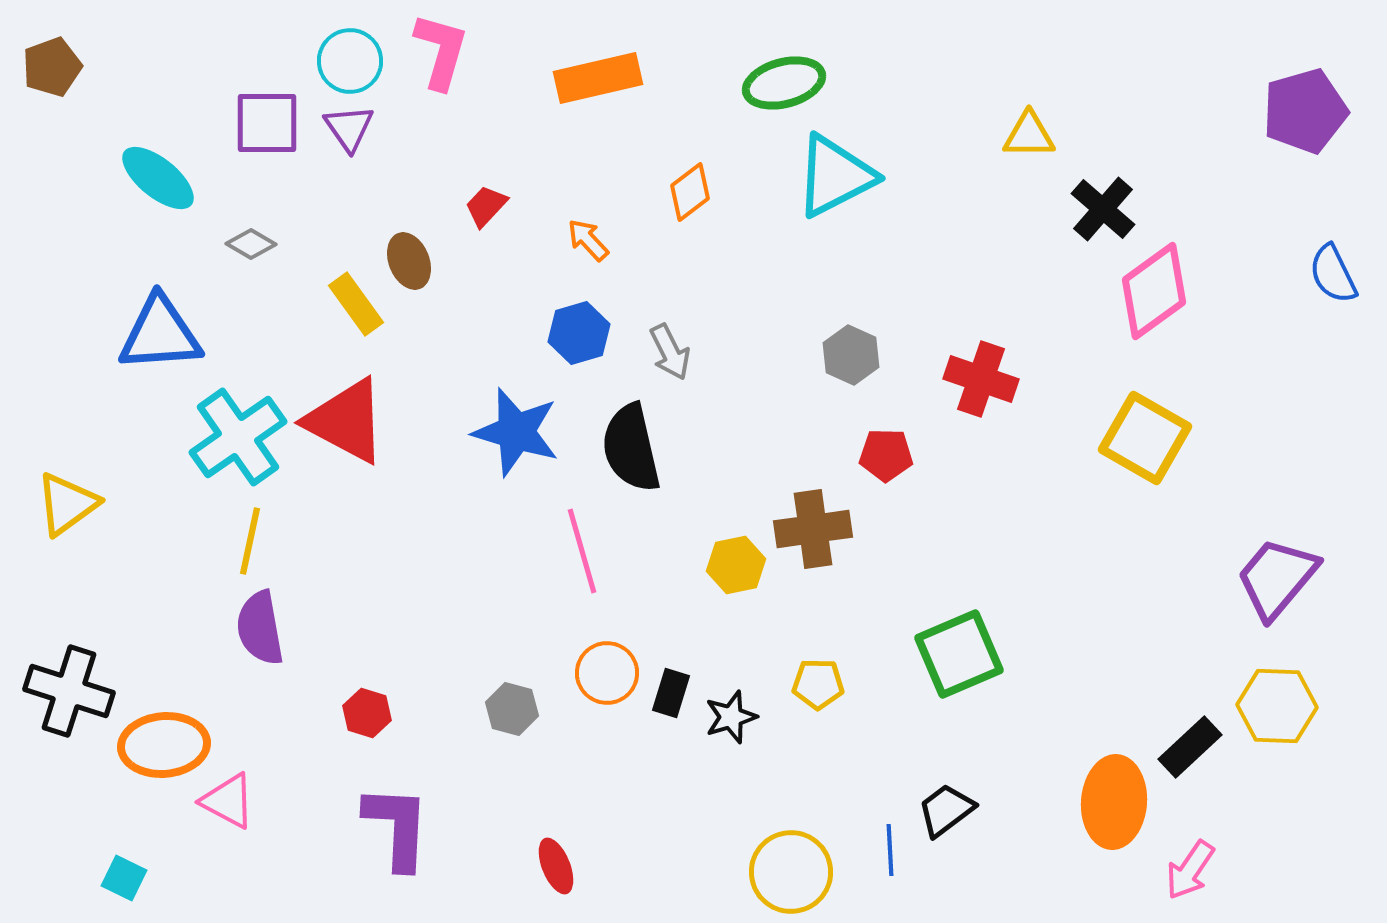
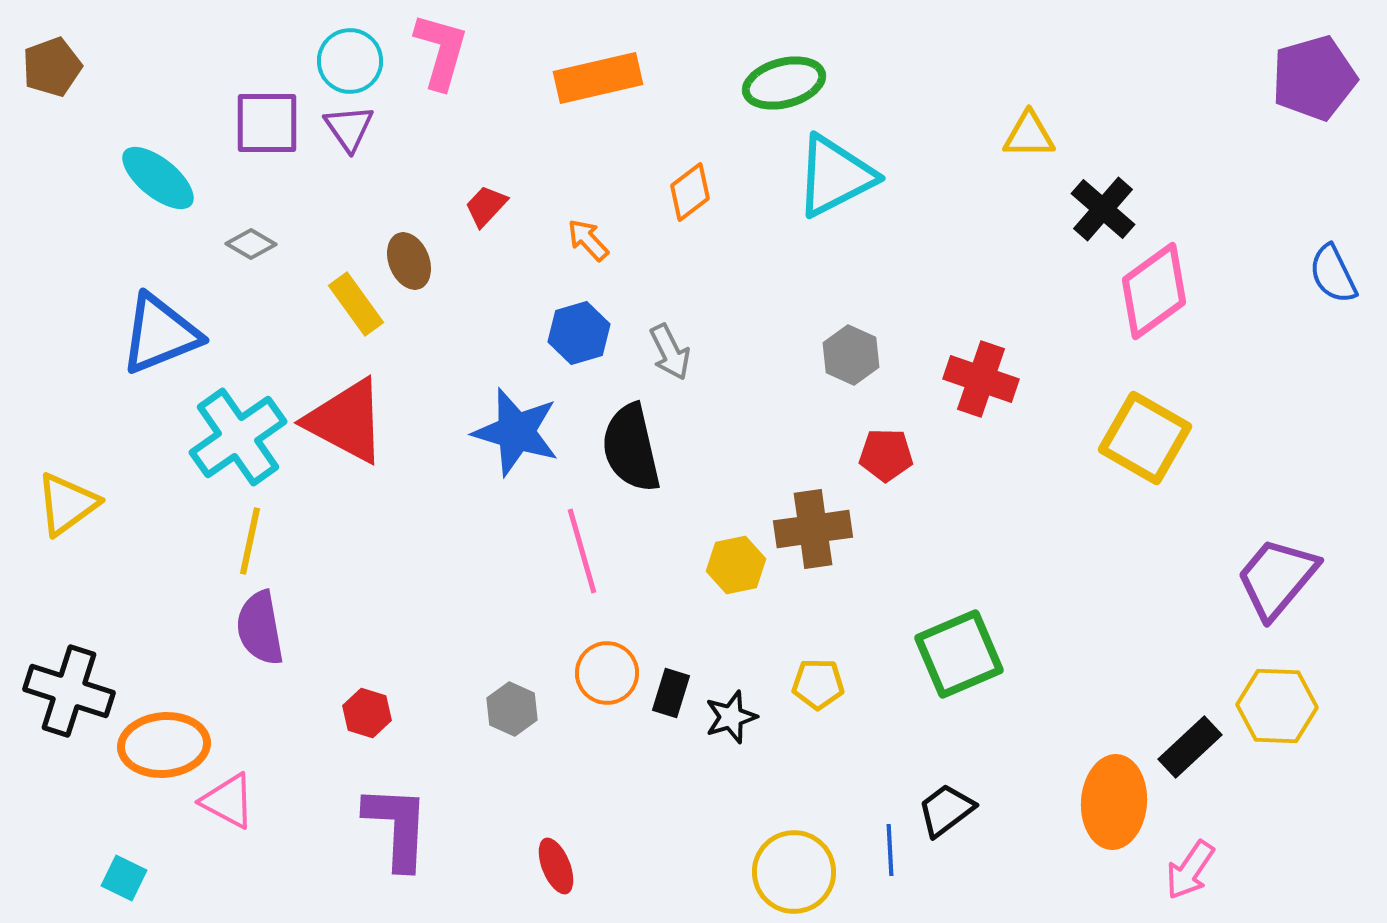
purple pentagon at (1305, 111): moved 9 px right, 33 px up
blue triangle at (160, 334): rotated 18 degrees counterclockwise
gray hexagon at (512, 709): rotated 9 degrees clockwise
yellow circle at (791, 872): moved 3 px right
